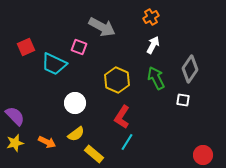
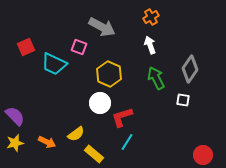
white arrow: moved 3 px left; rotated 48 degrees counterclockwise
yellow hexagon: moved 8 px left, 6 px up
white circle: moved 25 px right
red L-shape: rotated 40 degrees clockwise
